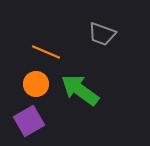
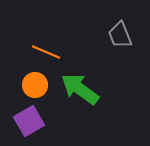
gray trapezoid: moved 18 px right, 1 px down; rotated 48 degrees clockwise
orange circle: moved 1 px left, 1 px down
green arrow: moved 1 px up
